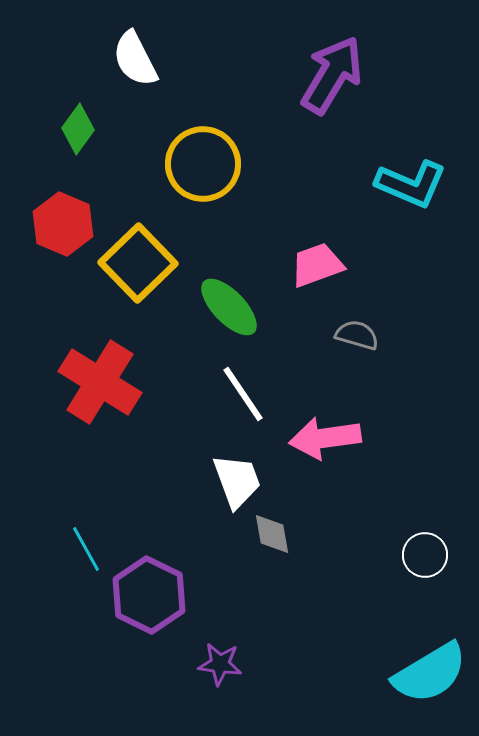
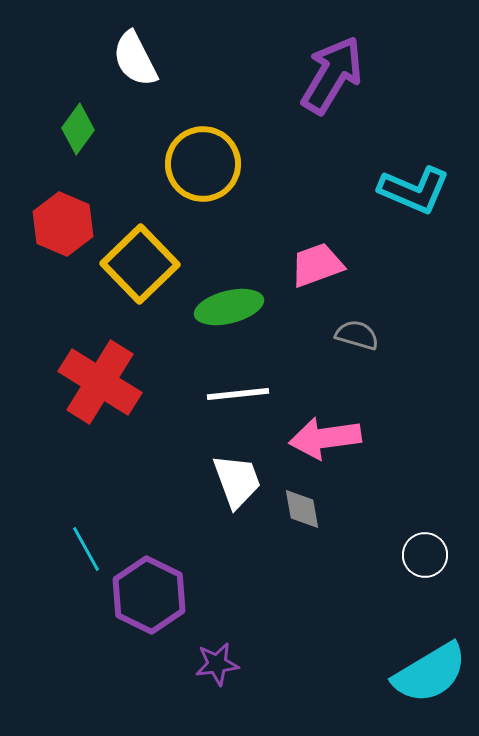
cyan L-shape: moved 3 px right, 6 px down
yellow square: moved 2 px right, 1 px down
green ellipse: rotated 60 degrees counterclockwise
white line: moved 5 px left; rotated 62 degrees counterclockwise
gray diamond: moved 30 px right, 25 px up
purple star: moved 3 px left; rotated 15 degrees counterclockwise
